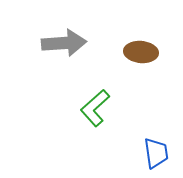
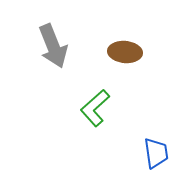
gray arrow: moved 11 px left, 3 px down; rotated 72 degrees clockwise
brown ellipse: moved 16 px left
